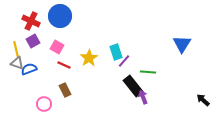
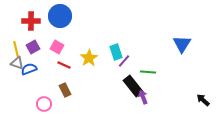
red cross: rotated 24 degrees counterclockwise
purple square: moved 6 px down
